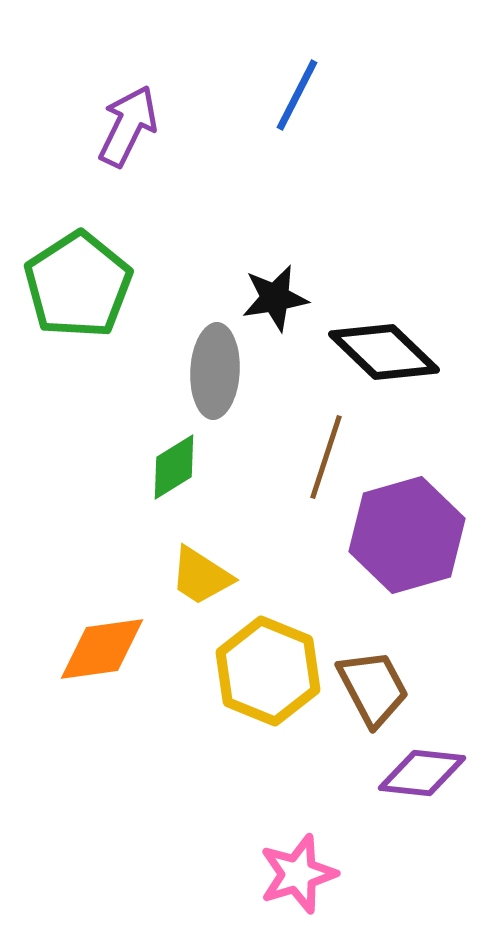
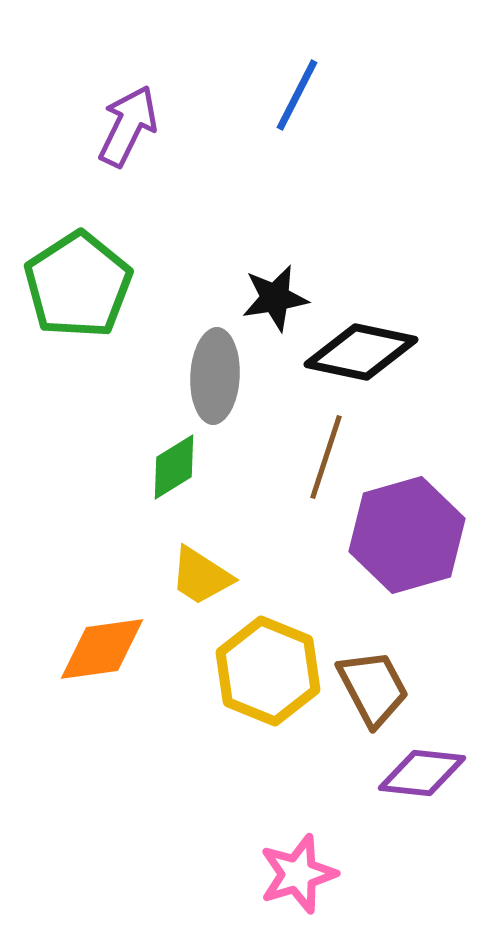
black diamond: moved 23 px left; rotated 32 degrees counterclockwise
gray ellipse: moved 5 px down
